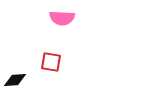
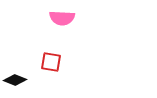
black diamond: rotated 25 degrees clockwise
